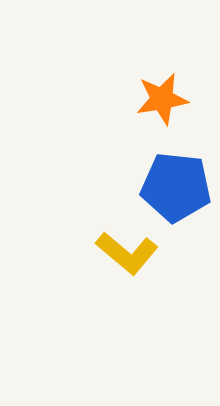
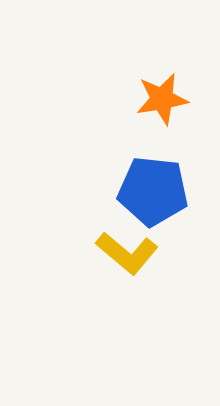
blue pentagon: moved 23 px left, 4 px down
